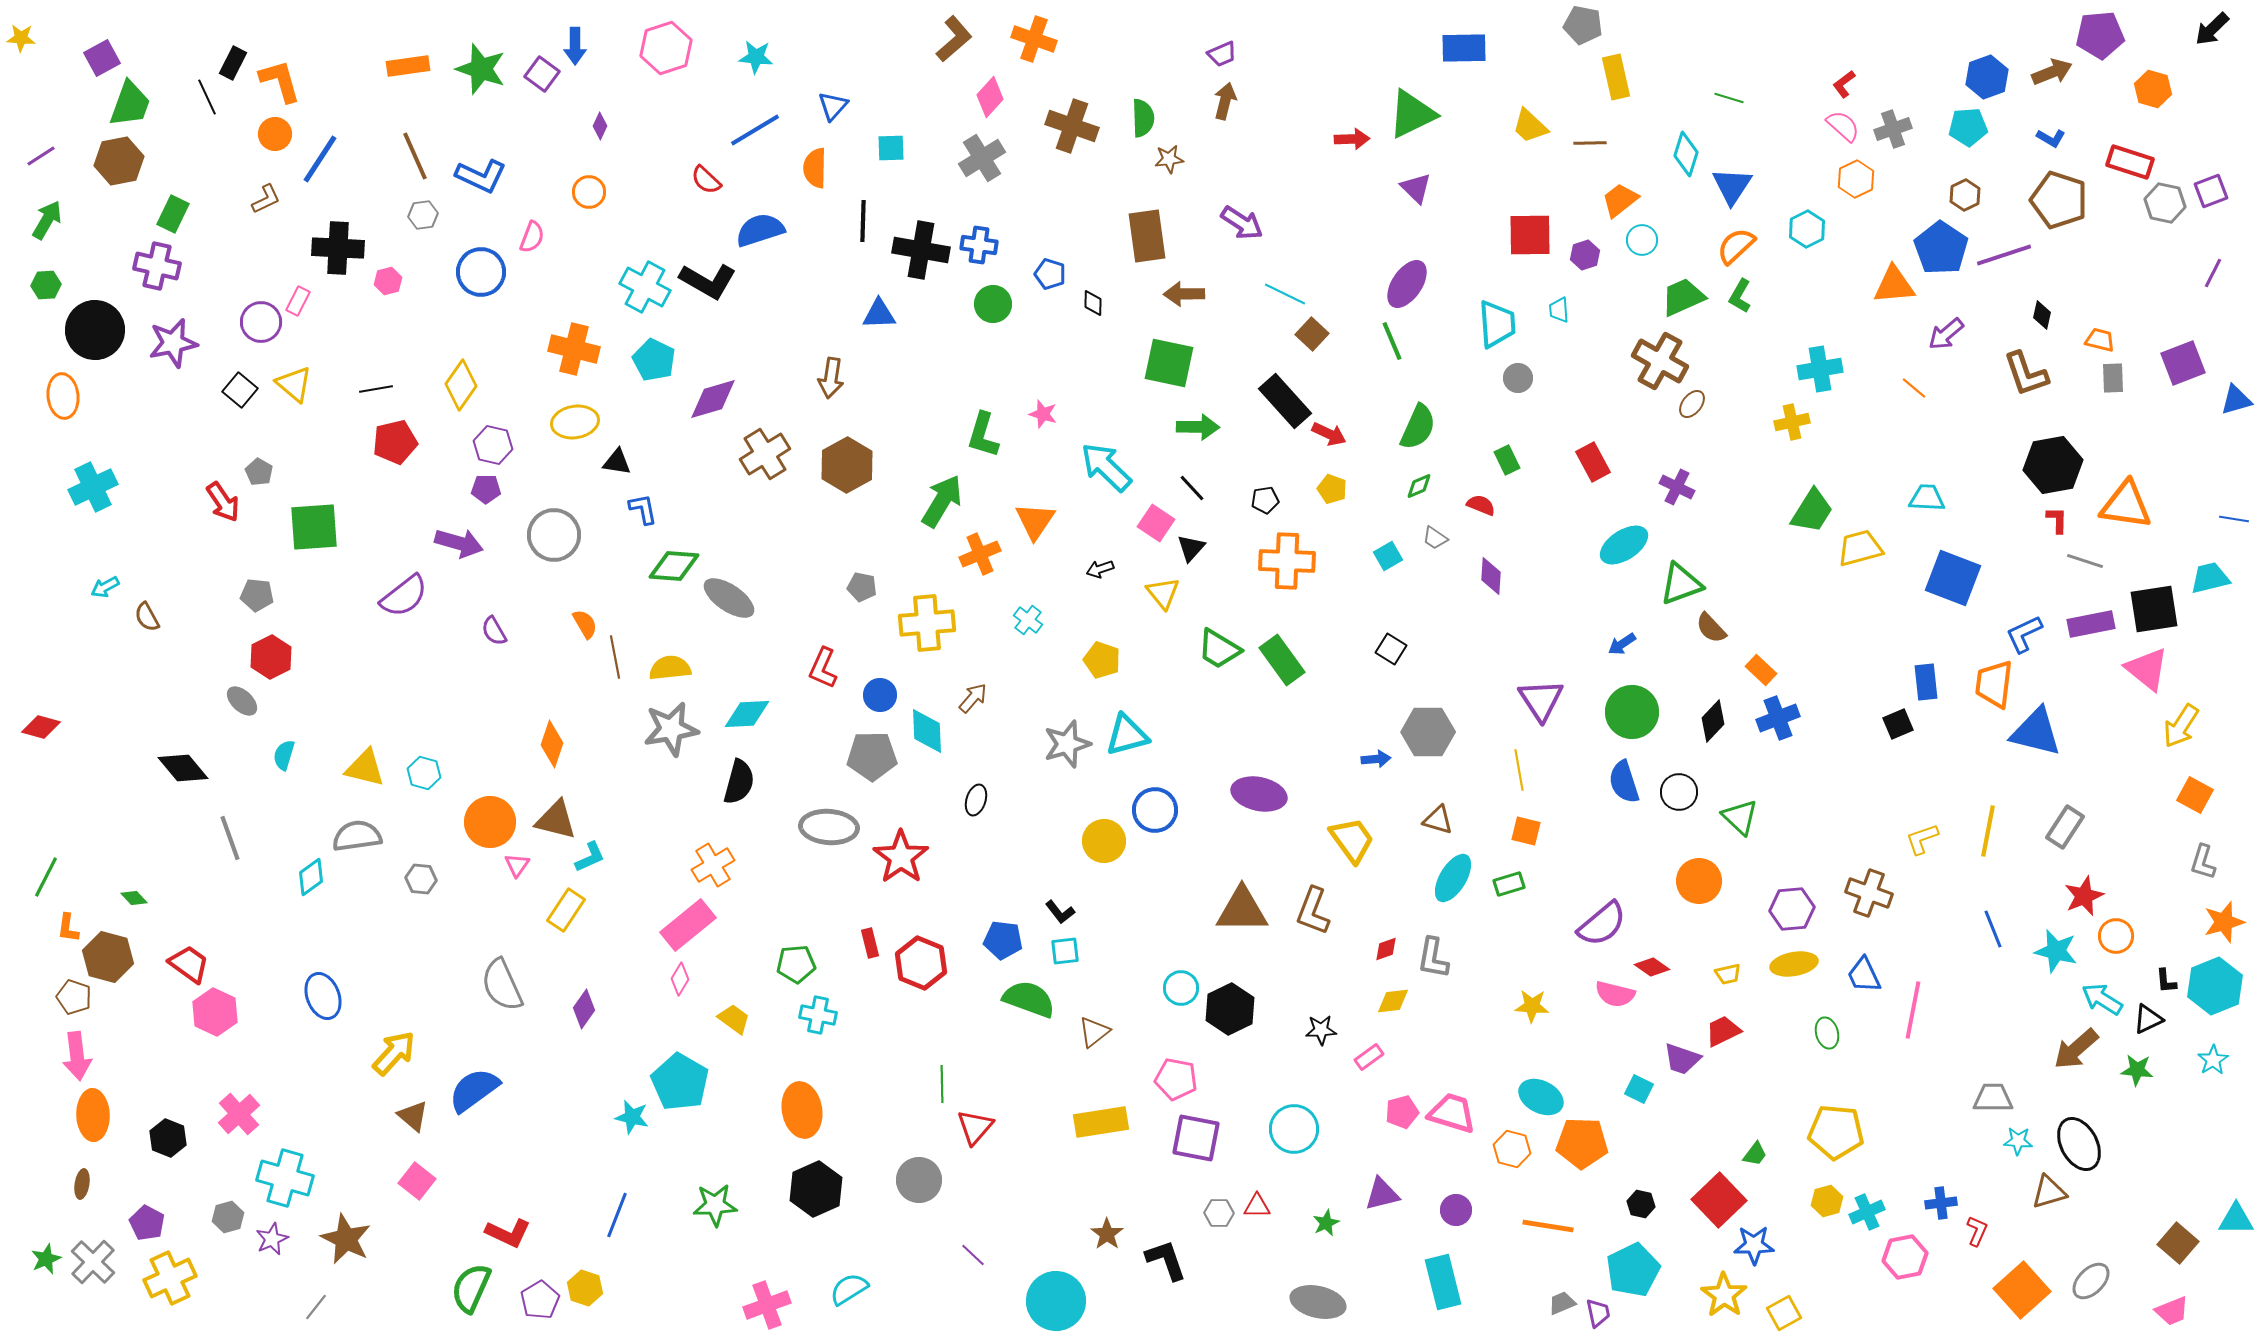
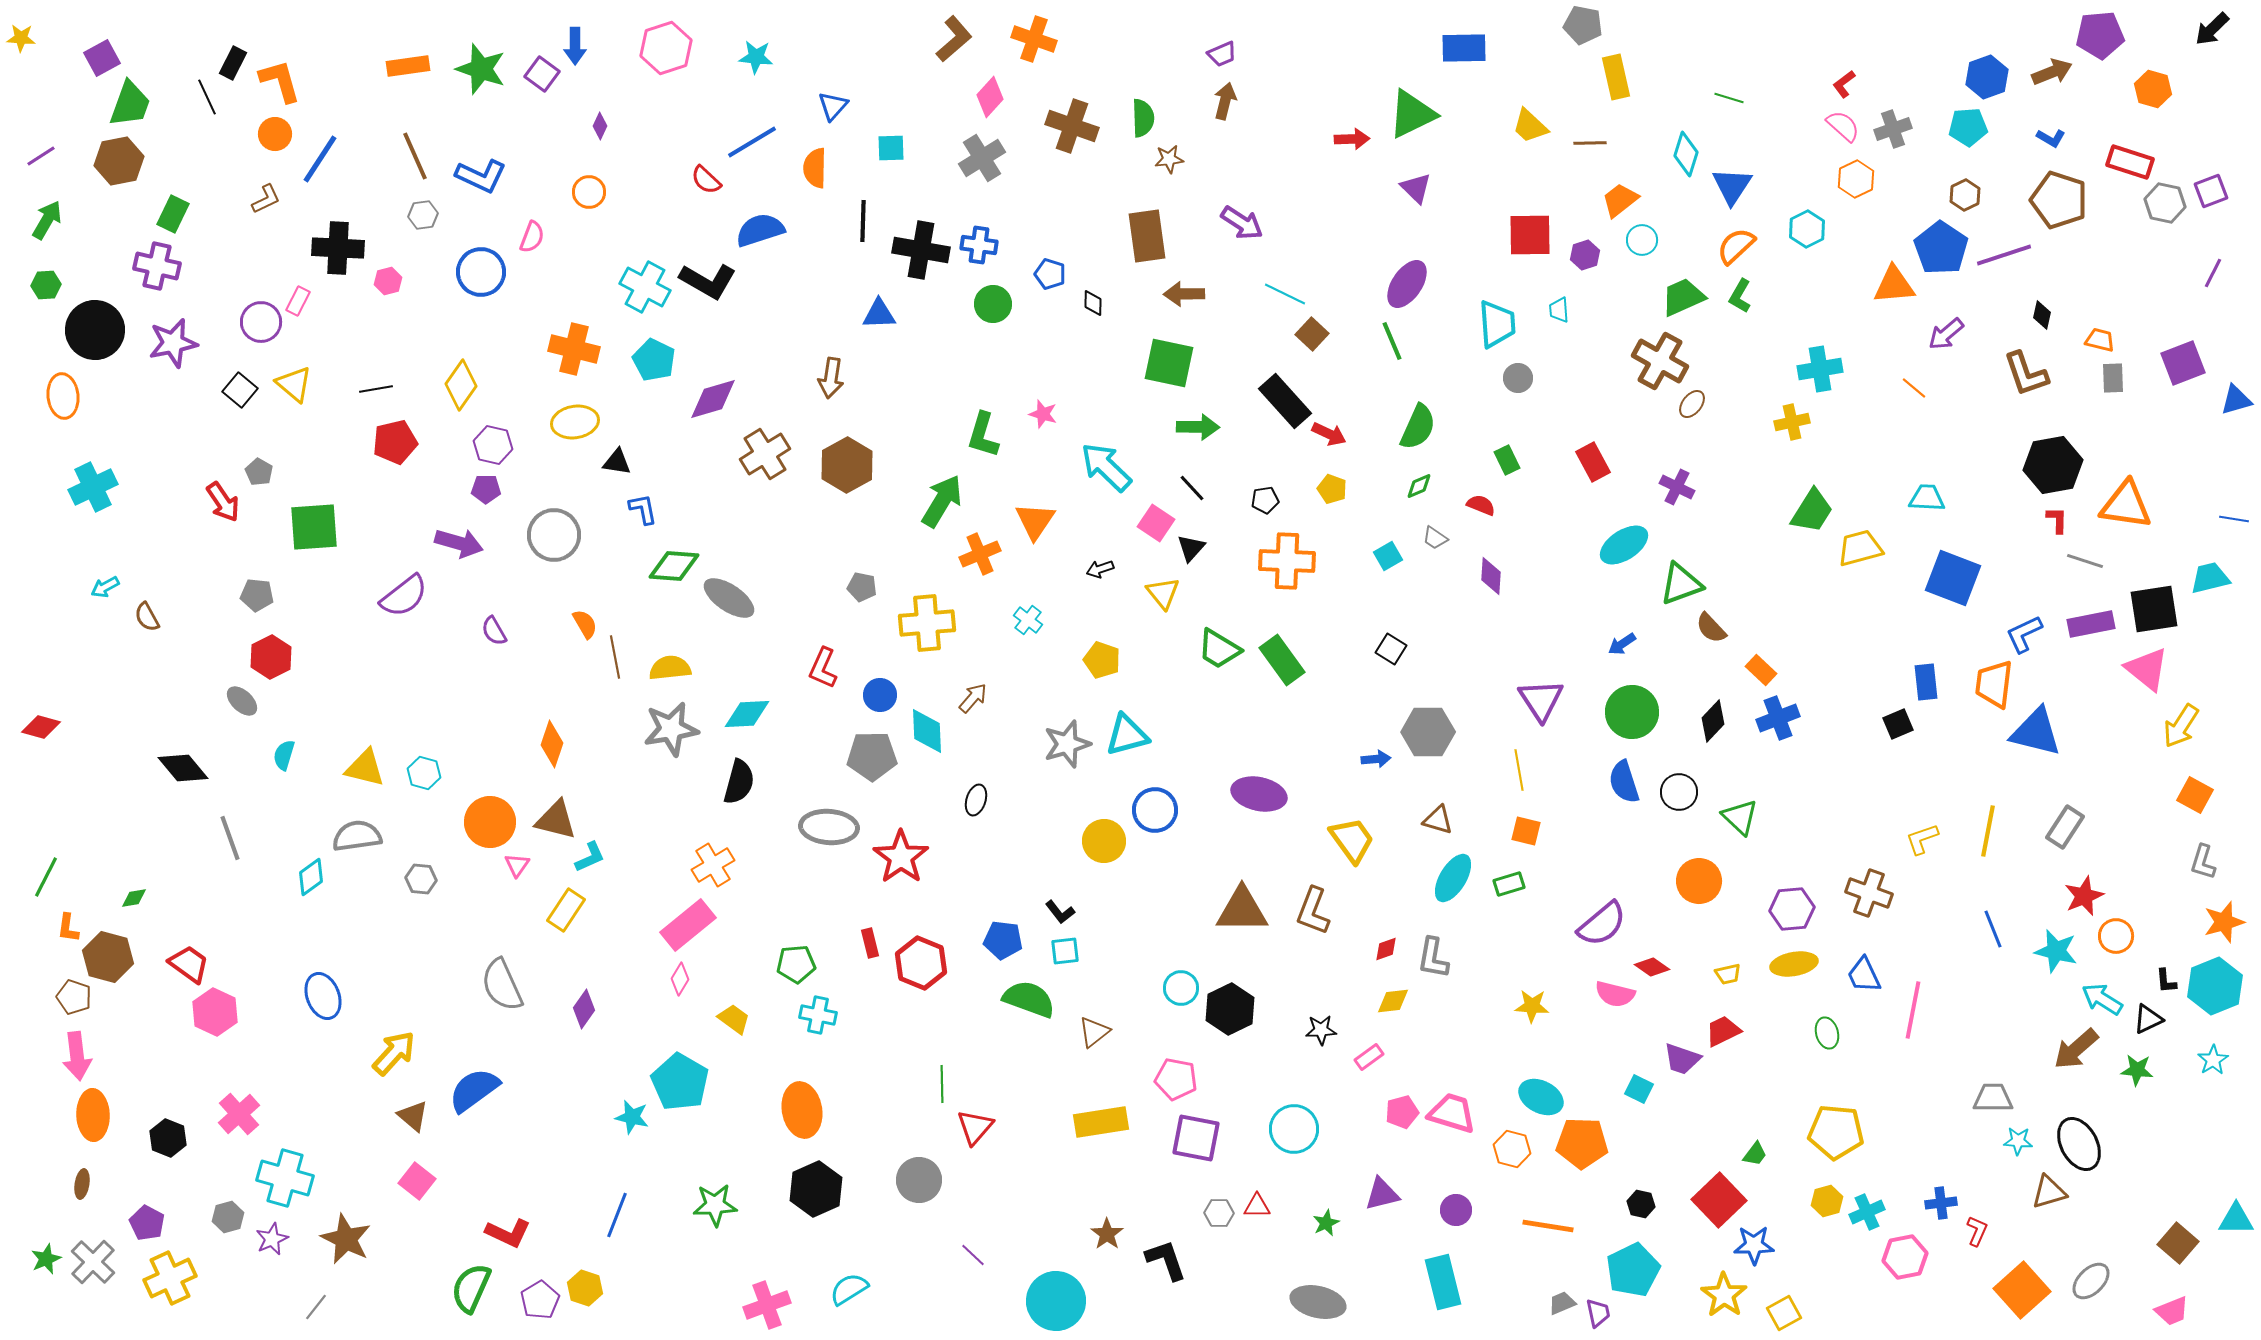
blue line at (755, 130): moved 3 px left, 12 px down
green diamond at (134, 898): rotated 56 degrees counterclockwise
